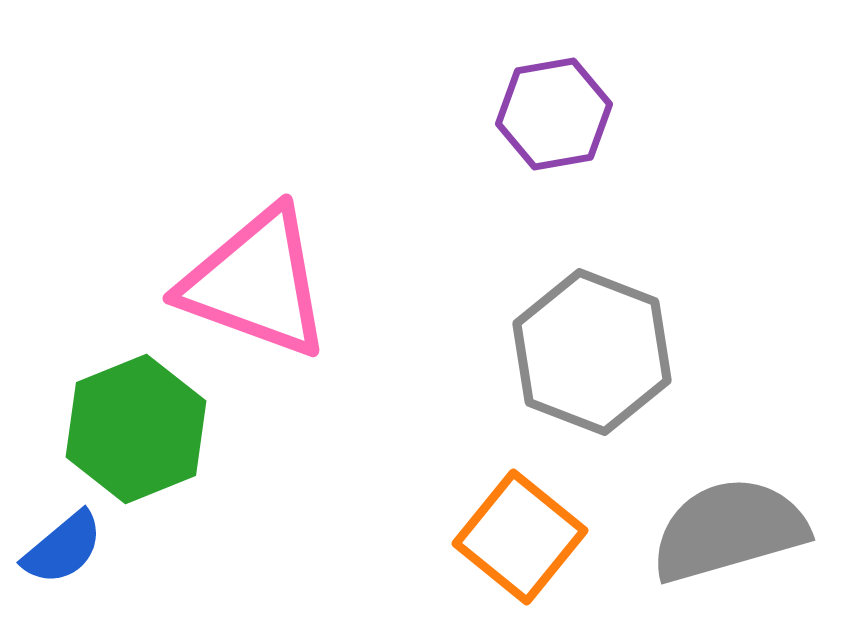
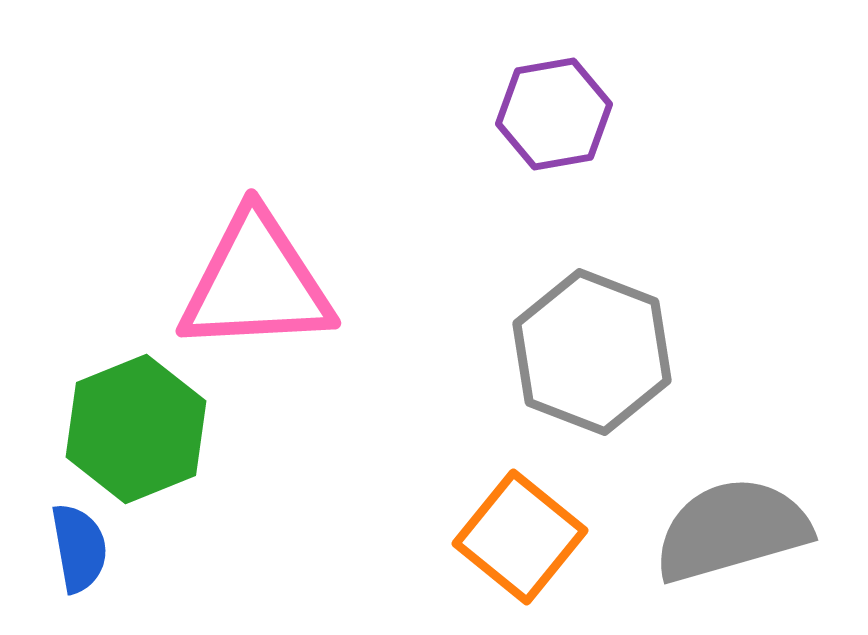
pink triangle: rotated 23 degrees counterclockwise
gray semicircle: moved 3 px right
blue semicircle: moved 16 px right; rotated 60 degrees counterclockwise
